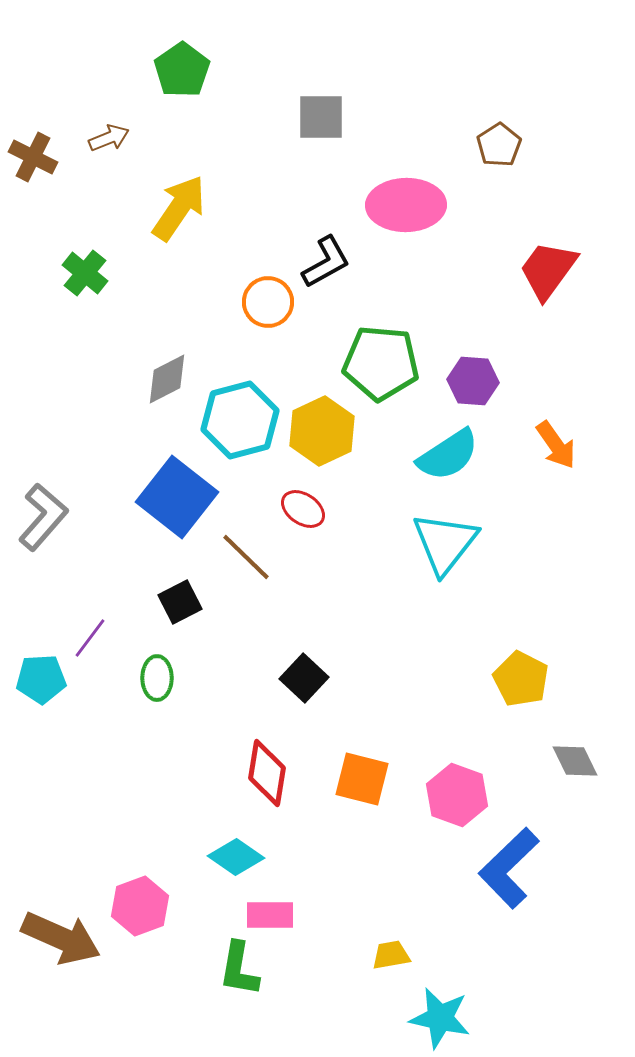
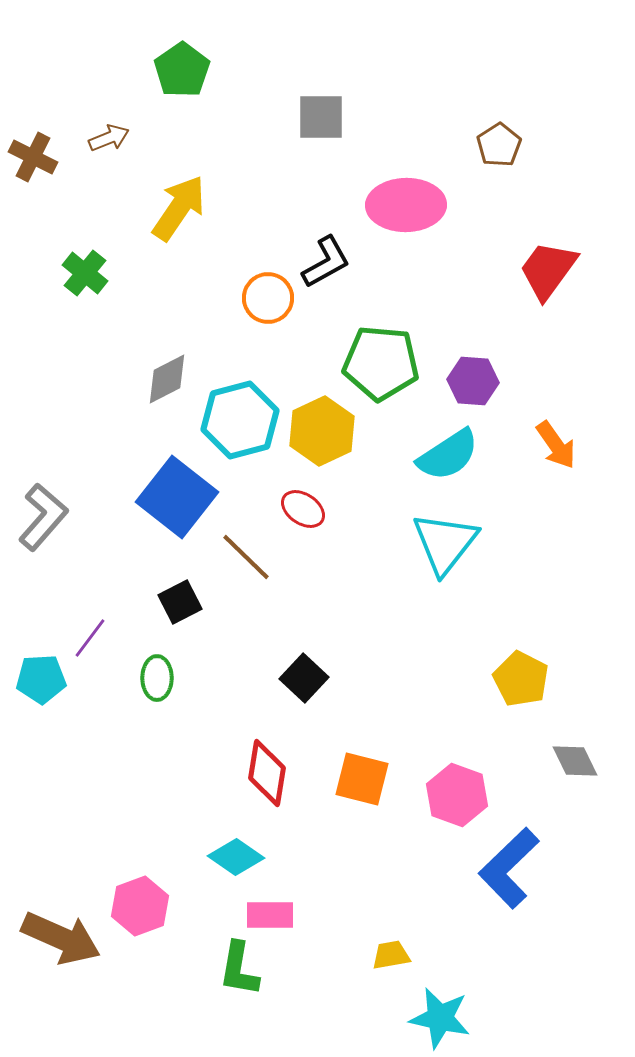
orange circle at (268, 302): moved 4 px up
